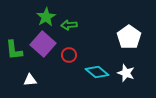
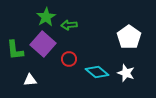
green L-shape: moved 1 px right
red circle: moved 4 px down
